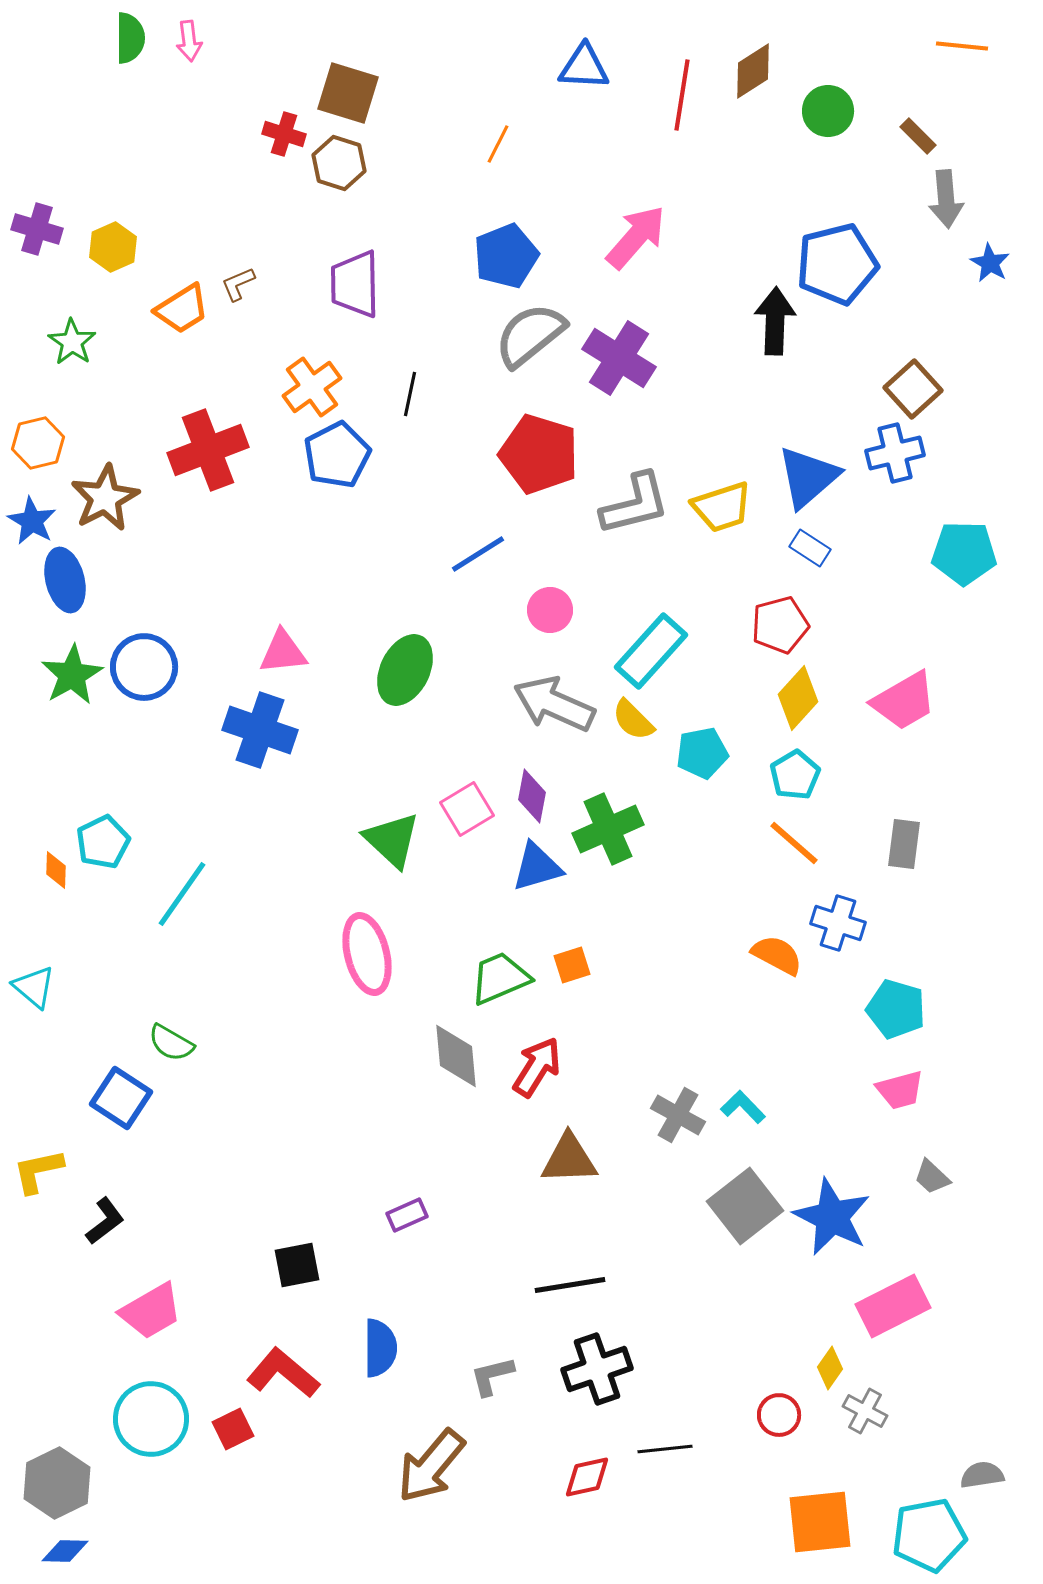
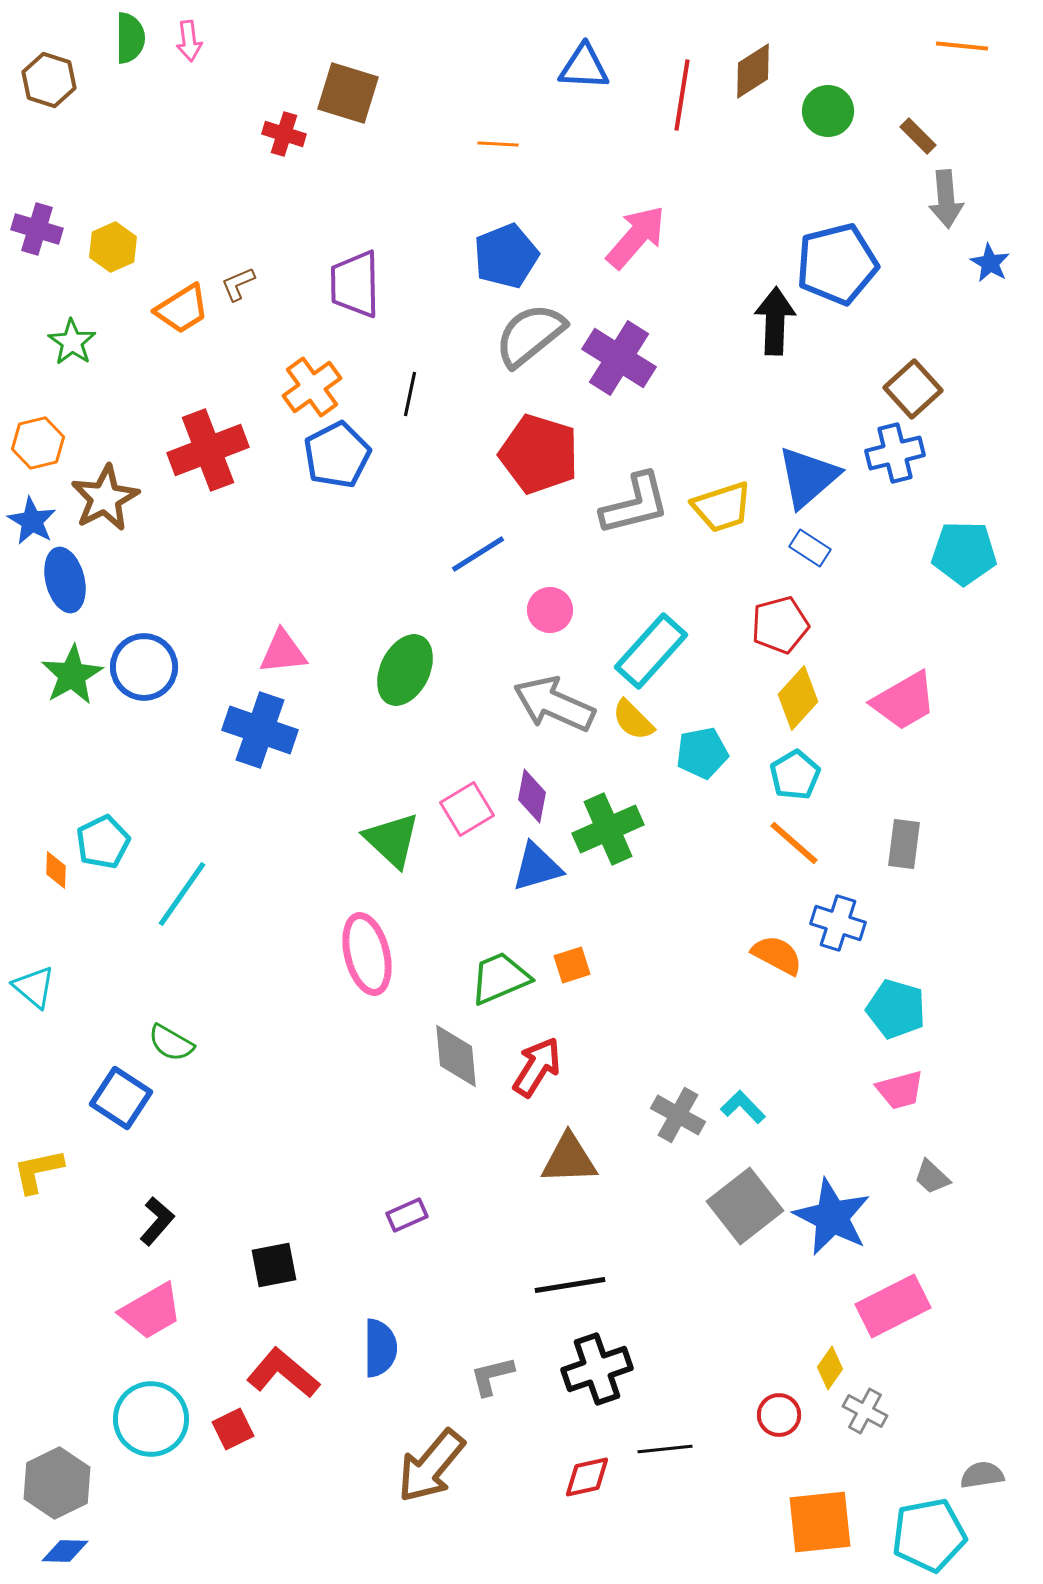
orange line at (498, 144): rotated 66 degrees clockwise
brown hexagon at (339, 163): moved 290 px left, 83 px up
black L-shape at (105, 1221): moved 52 px right; rotated 12 degrees counterclockwise
black square at (297, 1265): moved 23 px left
